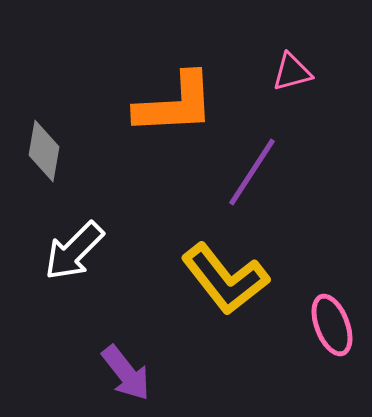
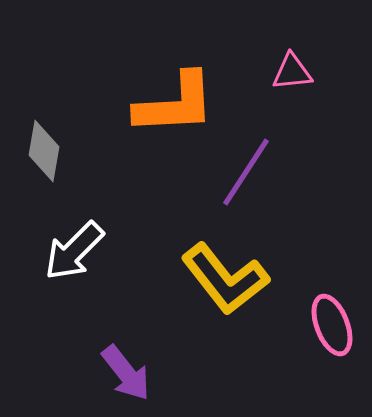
pink triangle: rotated 9 degrees clockwise
purple line: moved 6 px left
